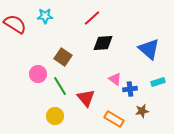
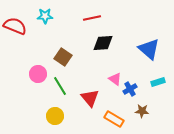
red line: rotated 30 degrees clockwise
red semicircle: moved 2 px down; rotated 10 degrees counterclockwise
blue cross: rotated 24 degrees counterclockwise
red triangle: moved 4 px right
brown star: rotated 16 degrees clockwise
